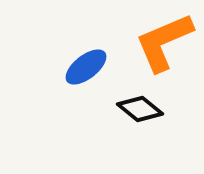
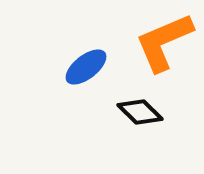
black diamond: moved 3 px down; rotated 6 degrees clockwise
